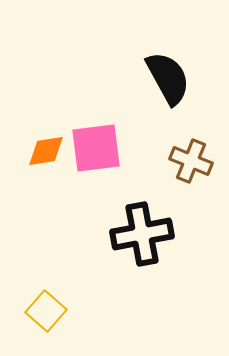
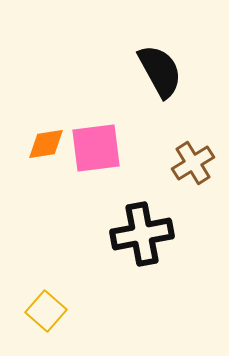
black semicircle: moved 8 px left, 7 px up
orange diamond: moved 7 px up
brown cross: moved 2 px right, 2 px down; rotated 36 degrees clockwise
